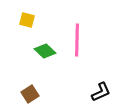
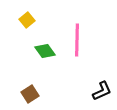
yellow square: rotated 35 degrees clockwise
green diamond: rotated 10 degrees clockwise
black L-shape: moved 1 px right, 1 px up
